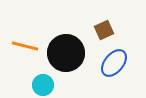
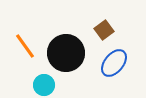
brown square: rotated 12 degrees counterclockwise
orange line: rotated 40 degrees clockwise
cyan circle: moved 1 px right
